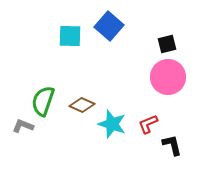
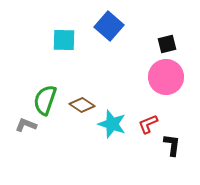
cyan square: moved 6 px left, 4 px down
pink circle: moved 2 px left
green semicircle: moved 2 px right, 1 px up
brown diamond: rotated 10 degrees clockwise
gray L-shape: moved 3 px right, 1 px up
black L-shape: rotated 20 degrees clockwise
